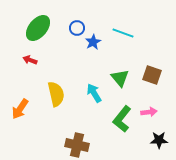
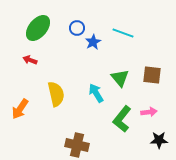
brown square: rotated 12 degrees counterclockwise
cyan arrow: moved 2 px right
